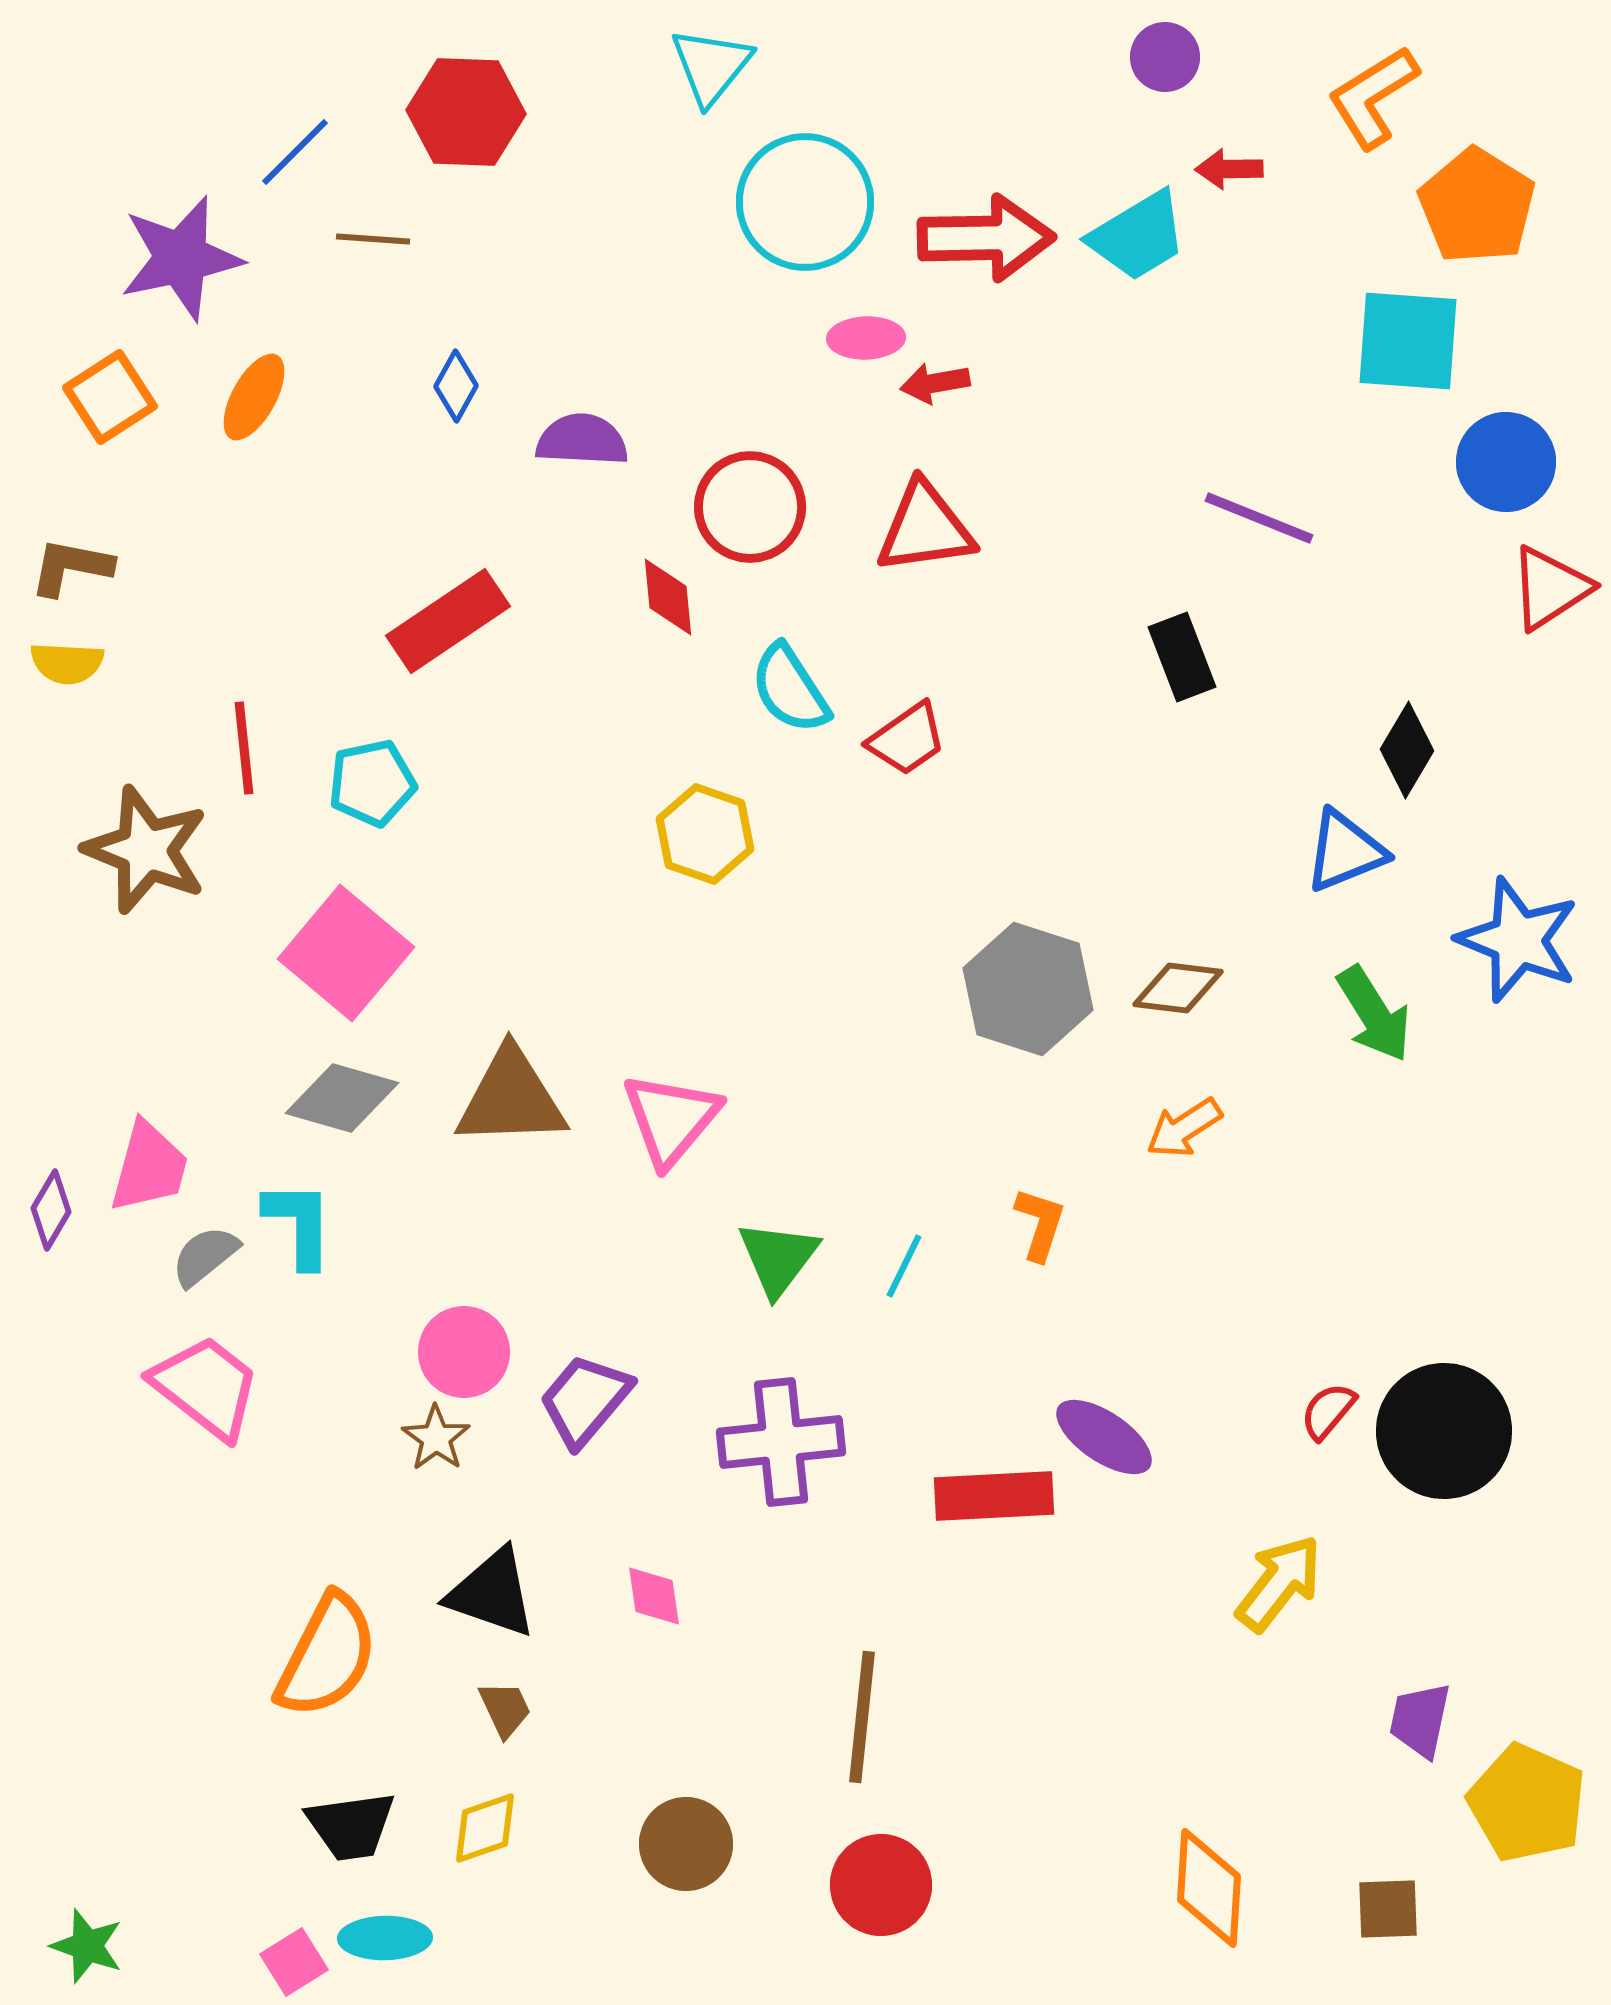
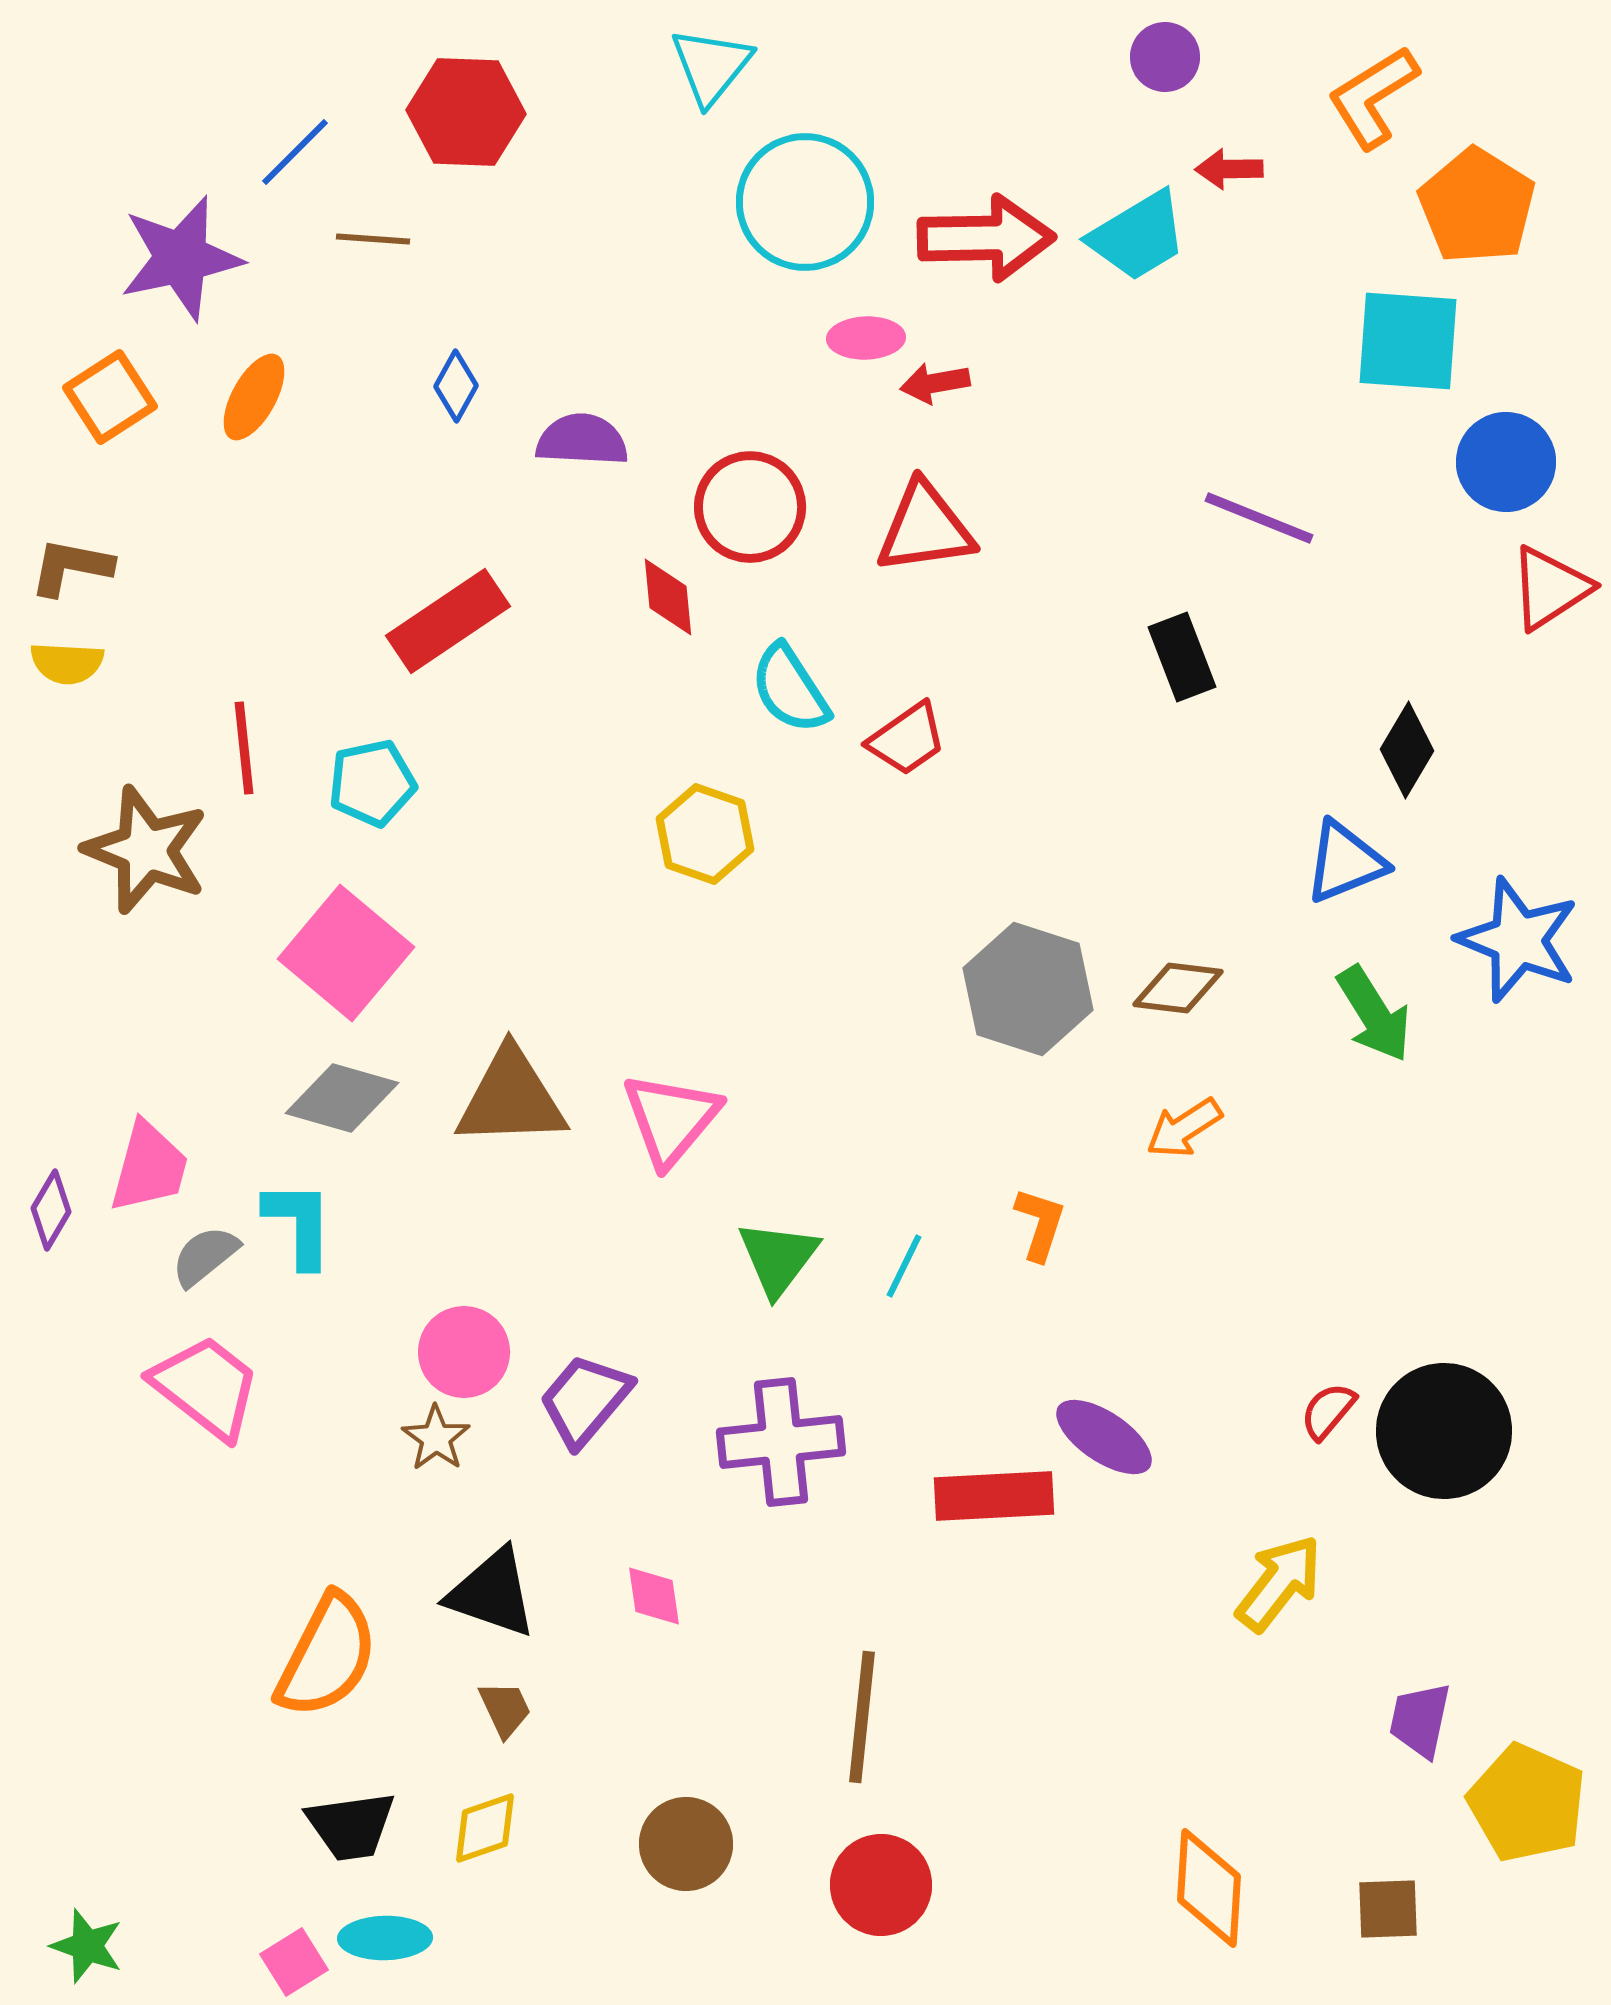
blue triangle at (1345, 851): moved 11 px down
